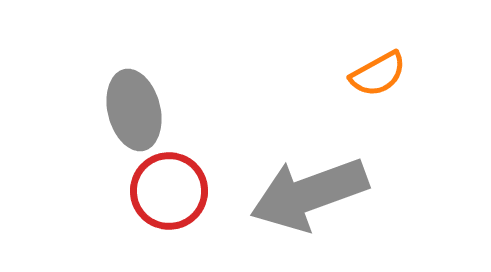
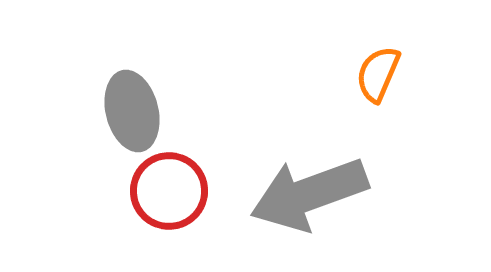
orange semicircle: rotated 142 degrees clockwise
gray ellipse: moved 2 px left, 1 px down
